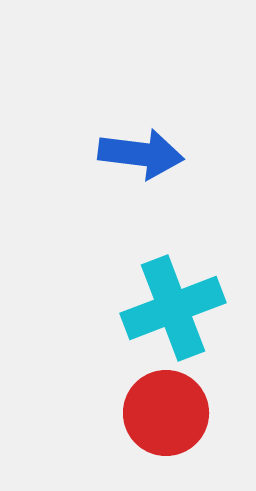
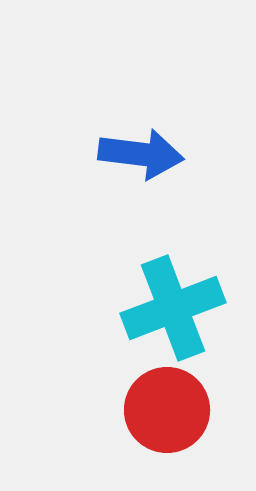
red circle: moved 1 px right, 3 px up
